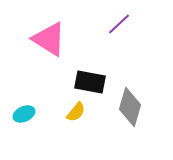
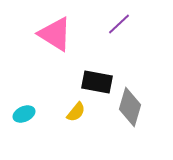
pink triangle: moved 6 px right, 5 px up
black rectangle: moved 7 px right
